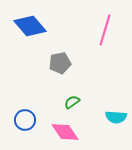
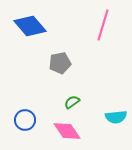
pink line: moved 2 px left, 5 px up
cyan semicircle: rotated 10 degrees counterclockwise
pink diamond: moved 2 px right, 1 px up
